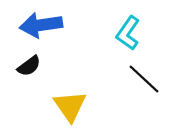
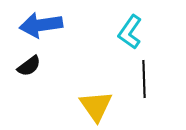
cyan L-shape: moved 2 px right, 1 px up
black line: rotated 45 degrees clockwise
yellow triangle: moved 26 px right
